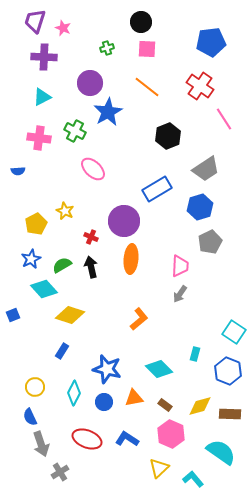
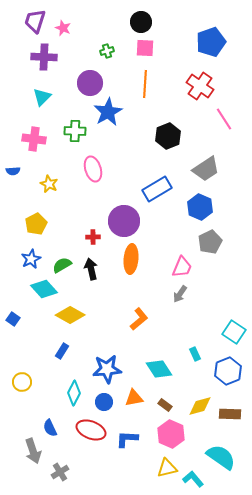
blue pentagon at (211, 42): rotated 12 degrees counterclockwise
green cross at (107, 48): moved 3 px down
pink square at (147, 49): moved 2 px left, 1 px up
orange line at (147, 87): moved 2 px left, 3 px up; rotated 56 degrees clockwise
cyan triangle at (42, 97): rotated 18 degrees counterclockwise
green cross at (75, 131): rotated 25 degrees counterclockwise
pink cross at (39, 138): moved 5 px left, 1 px down
pink ellipse at (93, 169): rotated 30 degrees clockwise
blue semicircle at (18, 171): moved 5 px left
blue hexagon at (200, 207): rotated 20 degrees counterclockwise
yellow star at (65, 211): moved 16 px left, 27 px up
red cross at (91, 237): moved 2 px right; rotated 24 degrees counterclockwise
pink trapezoid at (180, 266): moved 2 px right, 1 px down; rotated 20 degrees clockwise
black arrow at (91, 267): moved 2 px down
blue square at (13, 315): moved 4 px down; rotated 32 degrees counterclockwise
yellow diamond at (70, 315): rotated 12 degrees clockwise
cyan rectangle at (195, 354): rotated 40 degrees counterclockwise
blue star at (107, 369): rotated 20 degrees counterclockwise
cyan diamond at (159, 369): rotated 12 degrees clockwise
blue hexagon at (228, 371): rotated 16 degrees clockwise
yellow circle at (35, 387): moved 13 px left, 5 px up
blue semicircle at (30, 417): moved 20 px right, 11 px down
red ellipse at (87, 439): moved 4 px right, 9 px up
blue L-shape at (127, 439): rotated 30 degrees counterclockwise
gray arrow at (41, 444): moved 8 px left, 7 px down
cyan semicircle at (221, 452): moved 5 px down
yellow triangle at (159, 468): moved 8 px right; rotated 30 degrees clockwise
